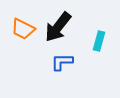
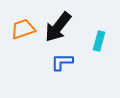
orange trapezoid: rotated 135 degrees clockwise
